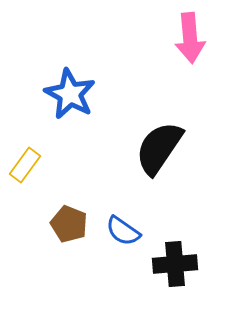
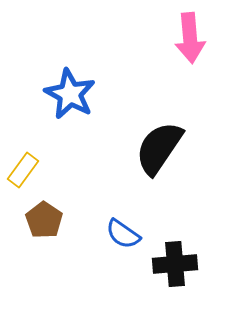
yellow rectangle: moved 2 px left, 5 px down
brown pentagon: moved 25 px left, 4 px up; rotated 12 degrees clockwise
blue semicircle: moved 3 px down
